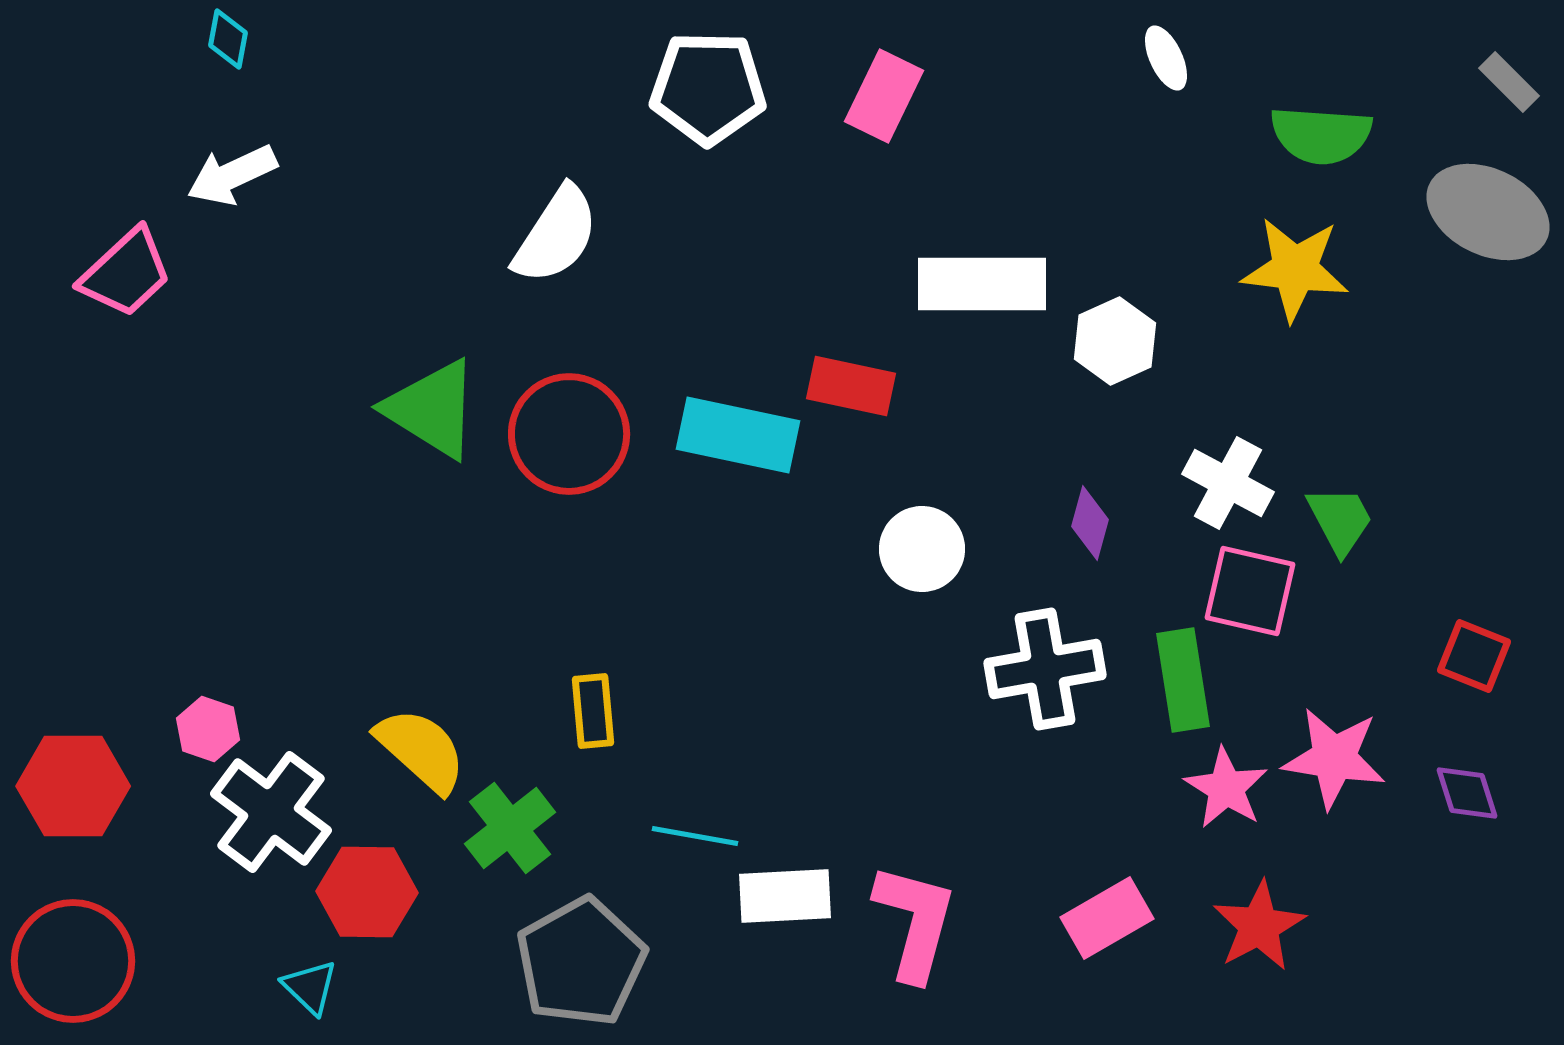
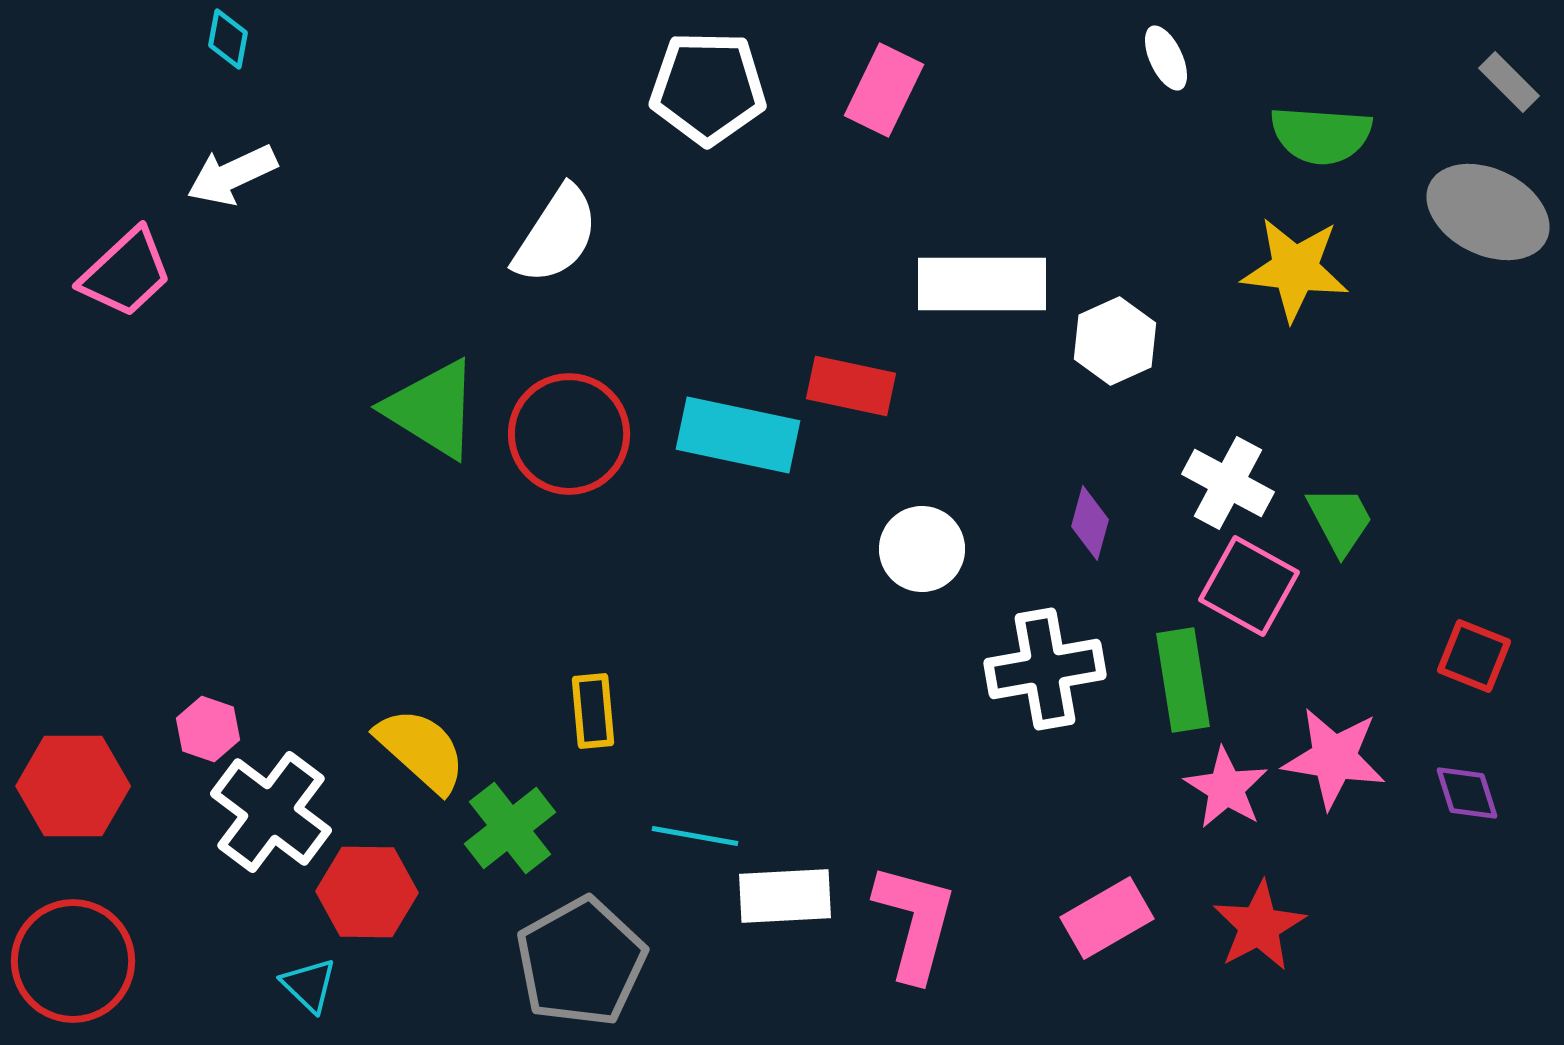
pink rectangle at (884, 96): moved 6 px up
pink square at (1250, 591): moved 1 px left, 5 px up; rotated 16 degrees clockwise
cyan triangle at (310, 987): moved 1 px left, 2 px up
